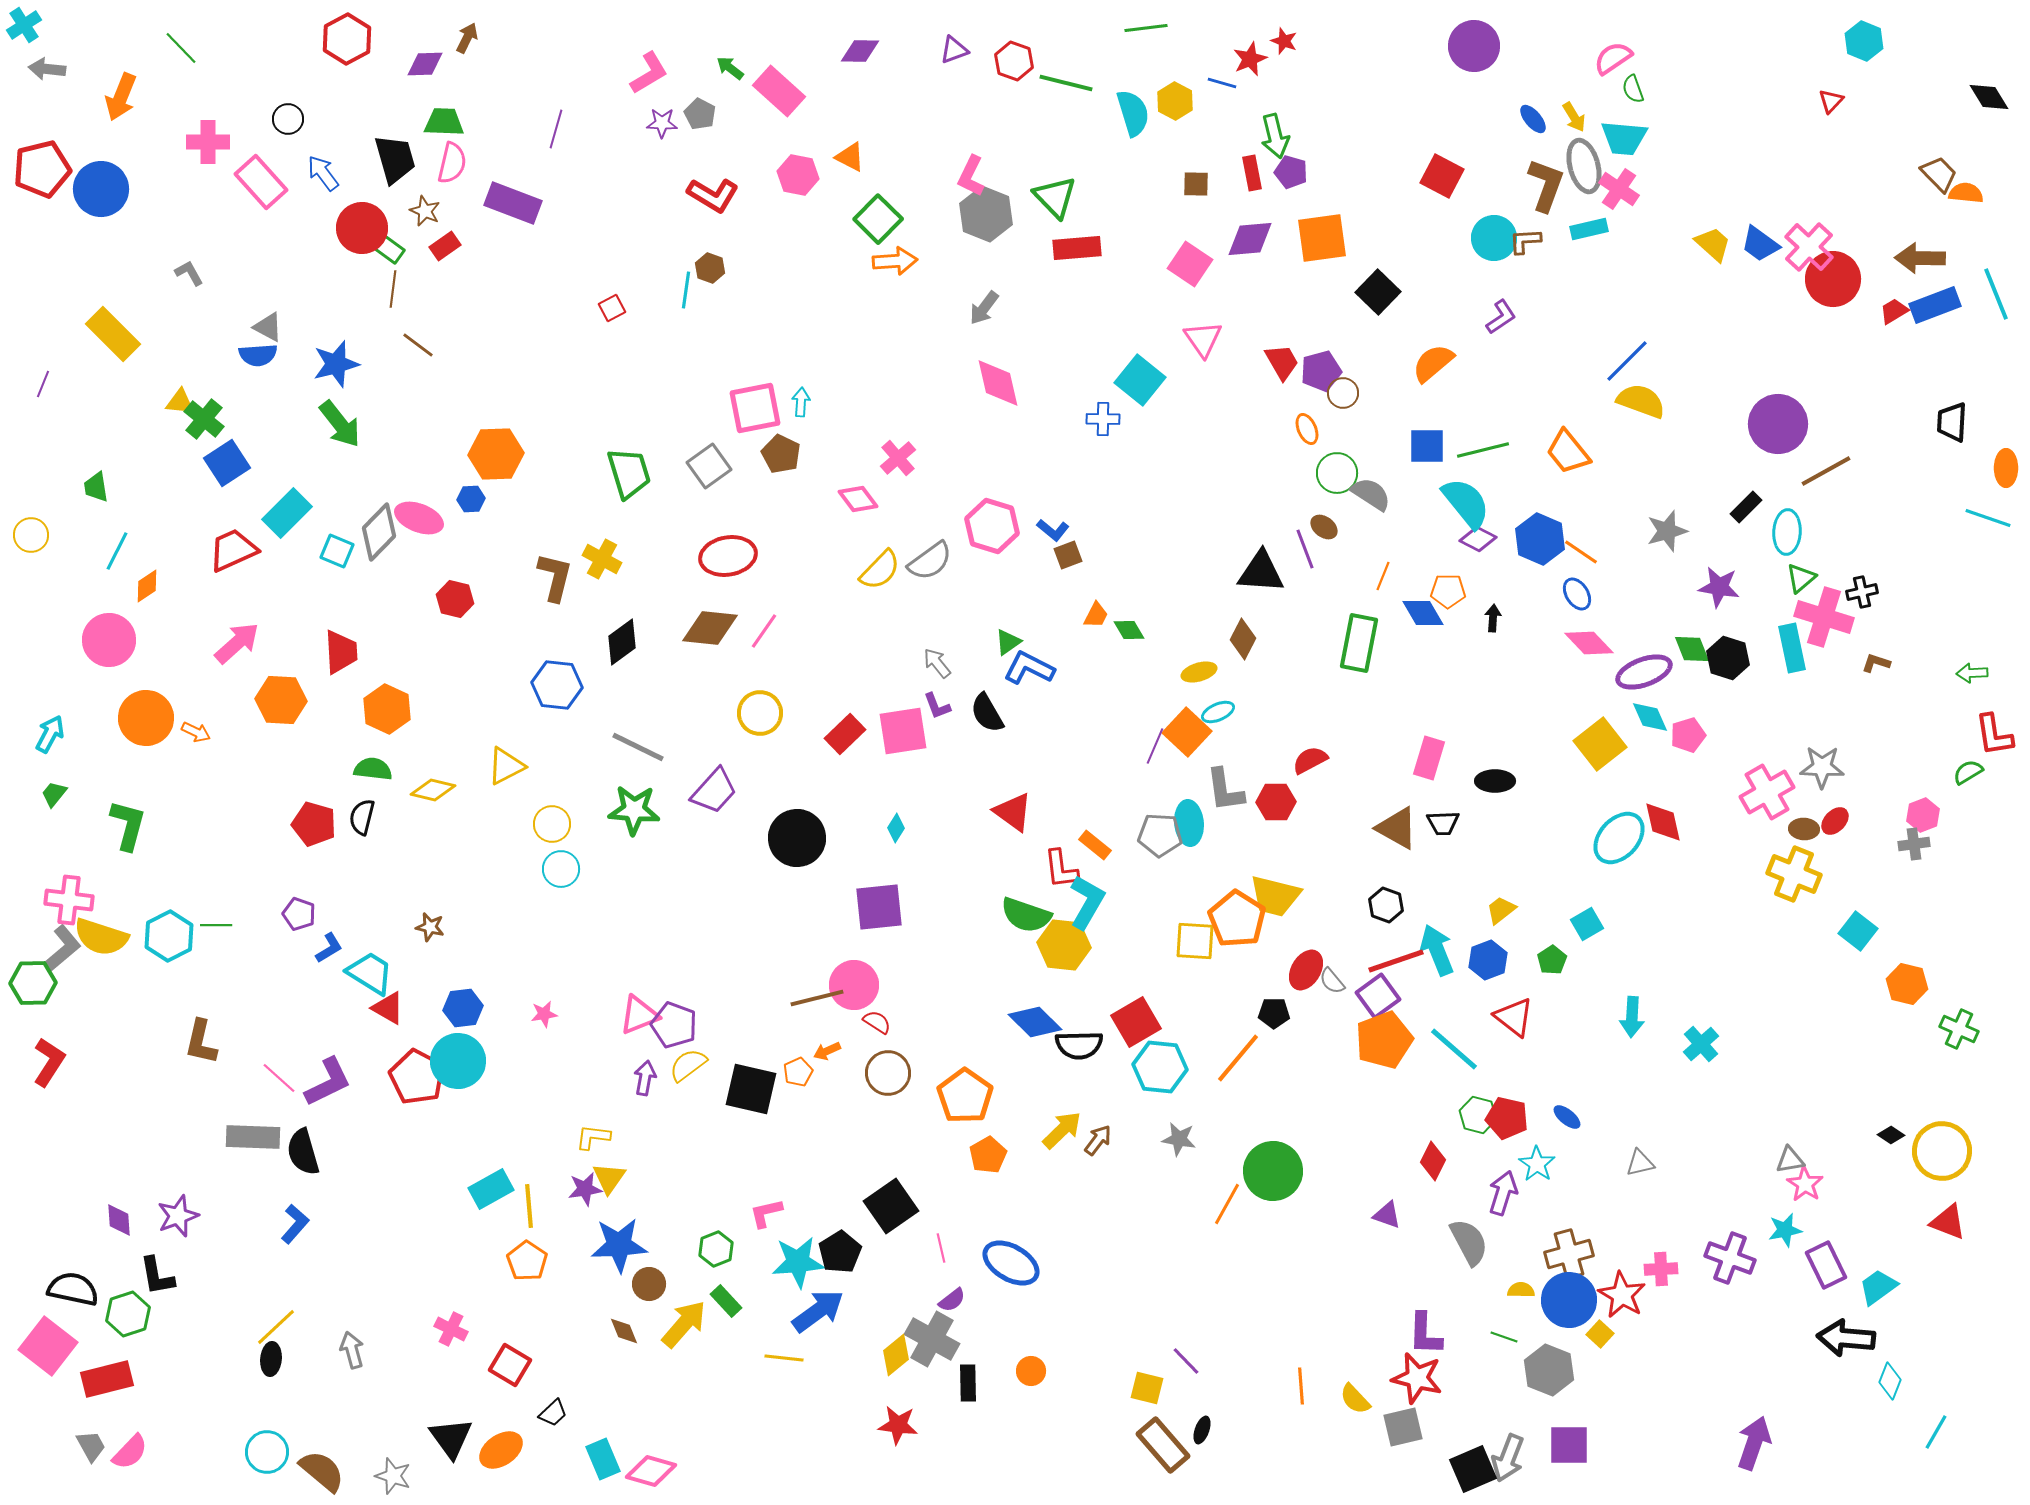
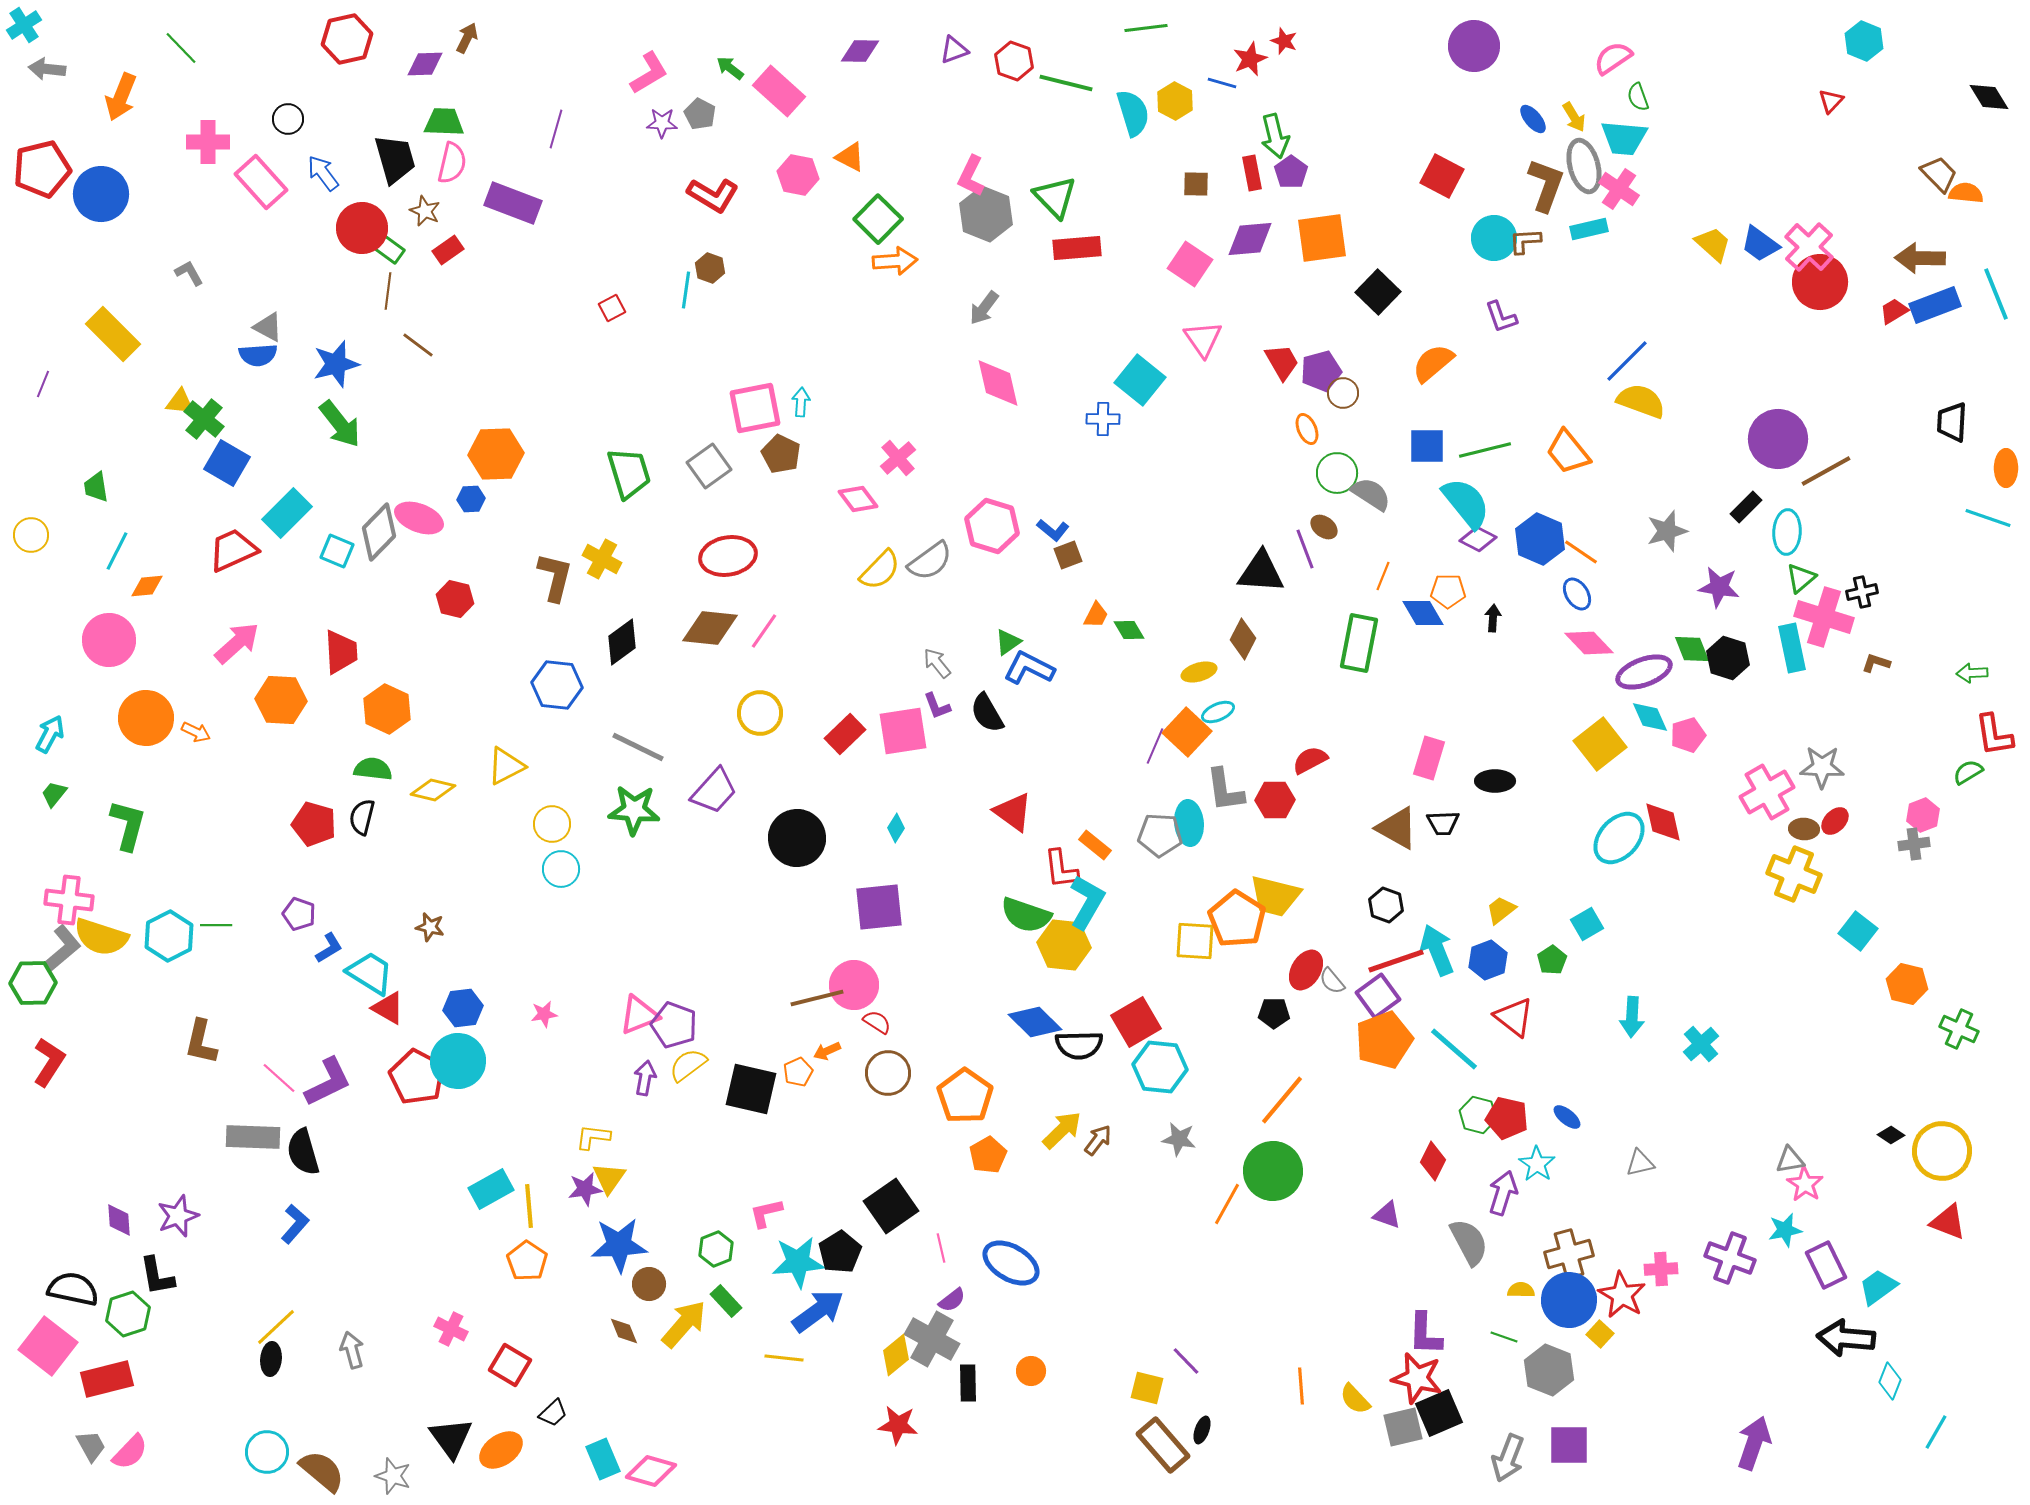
red hexagon at (347, 39): rotated 15 degrees clockwise
green semicircle at (1633, 89): moved 5 px right, 8 px down
purple pentagon at (1291, 172): rotated 20 degrees clockwise
blue circle at (101, 189): moved 5 px down
red rectangle at (445, 246): moved 3 px right, 4 px down
red circle at (1833, 279): moved 13 px left, 3 px down
brown line at (393, 289): moved 5 px left, 2 px down
purple L-shape at (1501, 317): rotated 105 degrees clockwise
purple circle at (1778, 424): moved 15 px down
green line at (1483, 450): moved 2 px right
blue square at (227, 463): rotated 27 degrees counterclockwise
orange diamond at (147, 586): rotated 28 degrees clockwise
red hexagon at (1276, 802): moved 1 px left, 2 px up
orange line at (1238, 1058): moved 44 px right, 42 px down
black square at (1473, 1469): moved 34 px left, 56 px up
